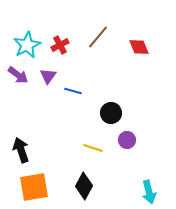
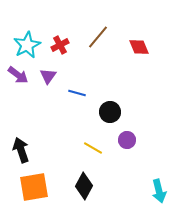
blue line: moved 4 px right, 2 px down
black circle: moved 1 px left, 1 px up
yellow line: rotated 12 degrees clockwise
cyan arrow: moved 10 px right, 1 px up
